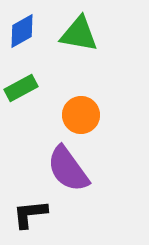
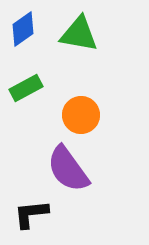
blue diamond: moved 1 px right, 2 px up; rotated 6 degrees counterclockwise
green rectangle: moved 5 px right
black L-shape: moved 1 px right
